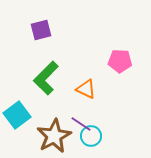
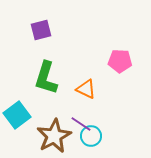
green L-shape: rotated 28 degrees counterclockwise
